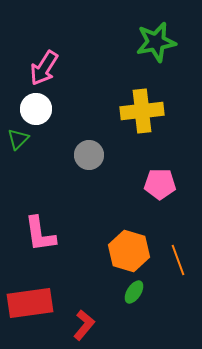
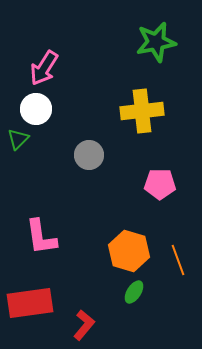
pink L-shape: moved 1 px right, 3 px down
